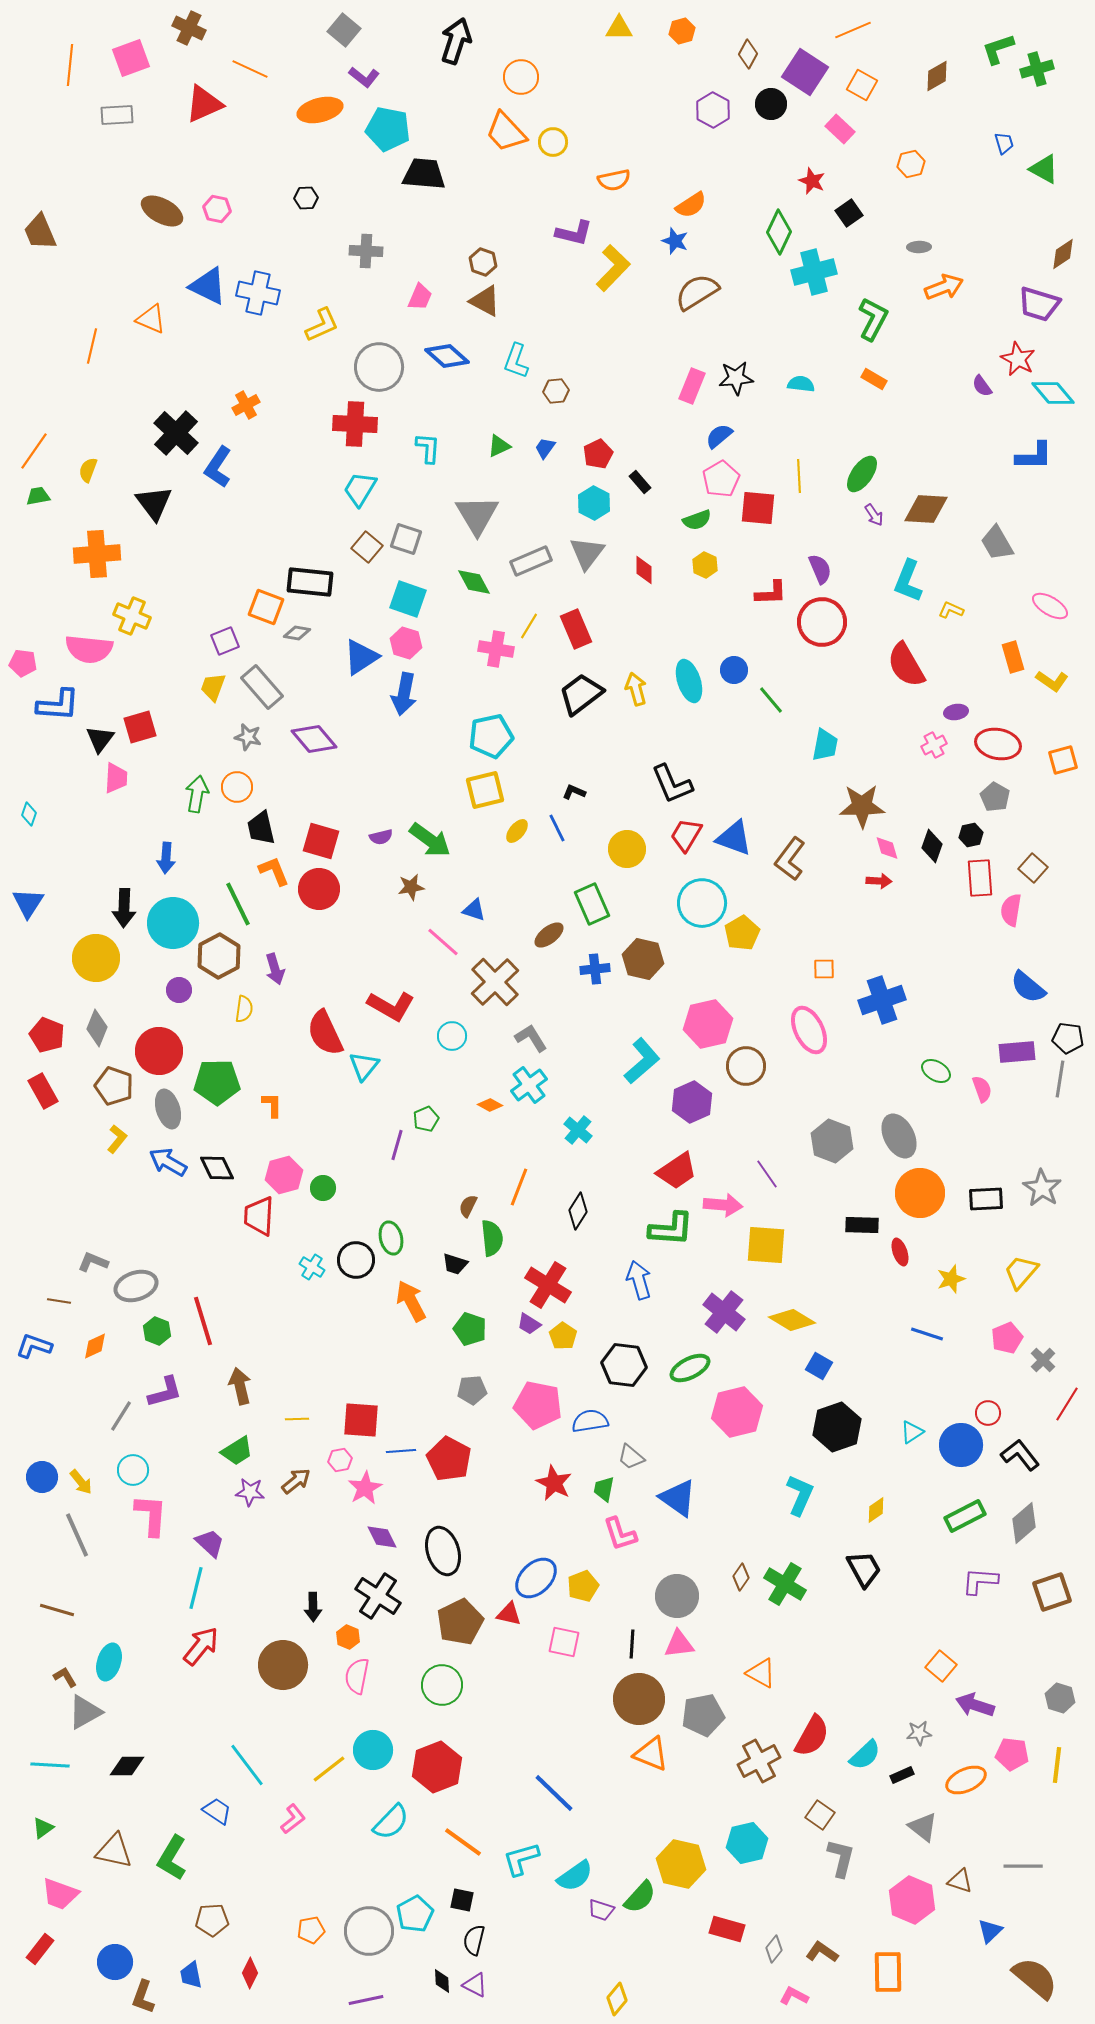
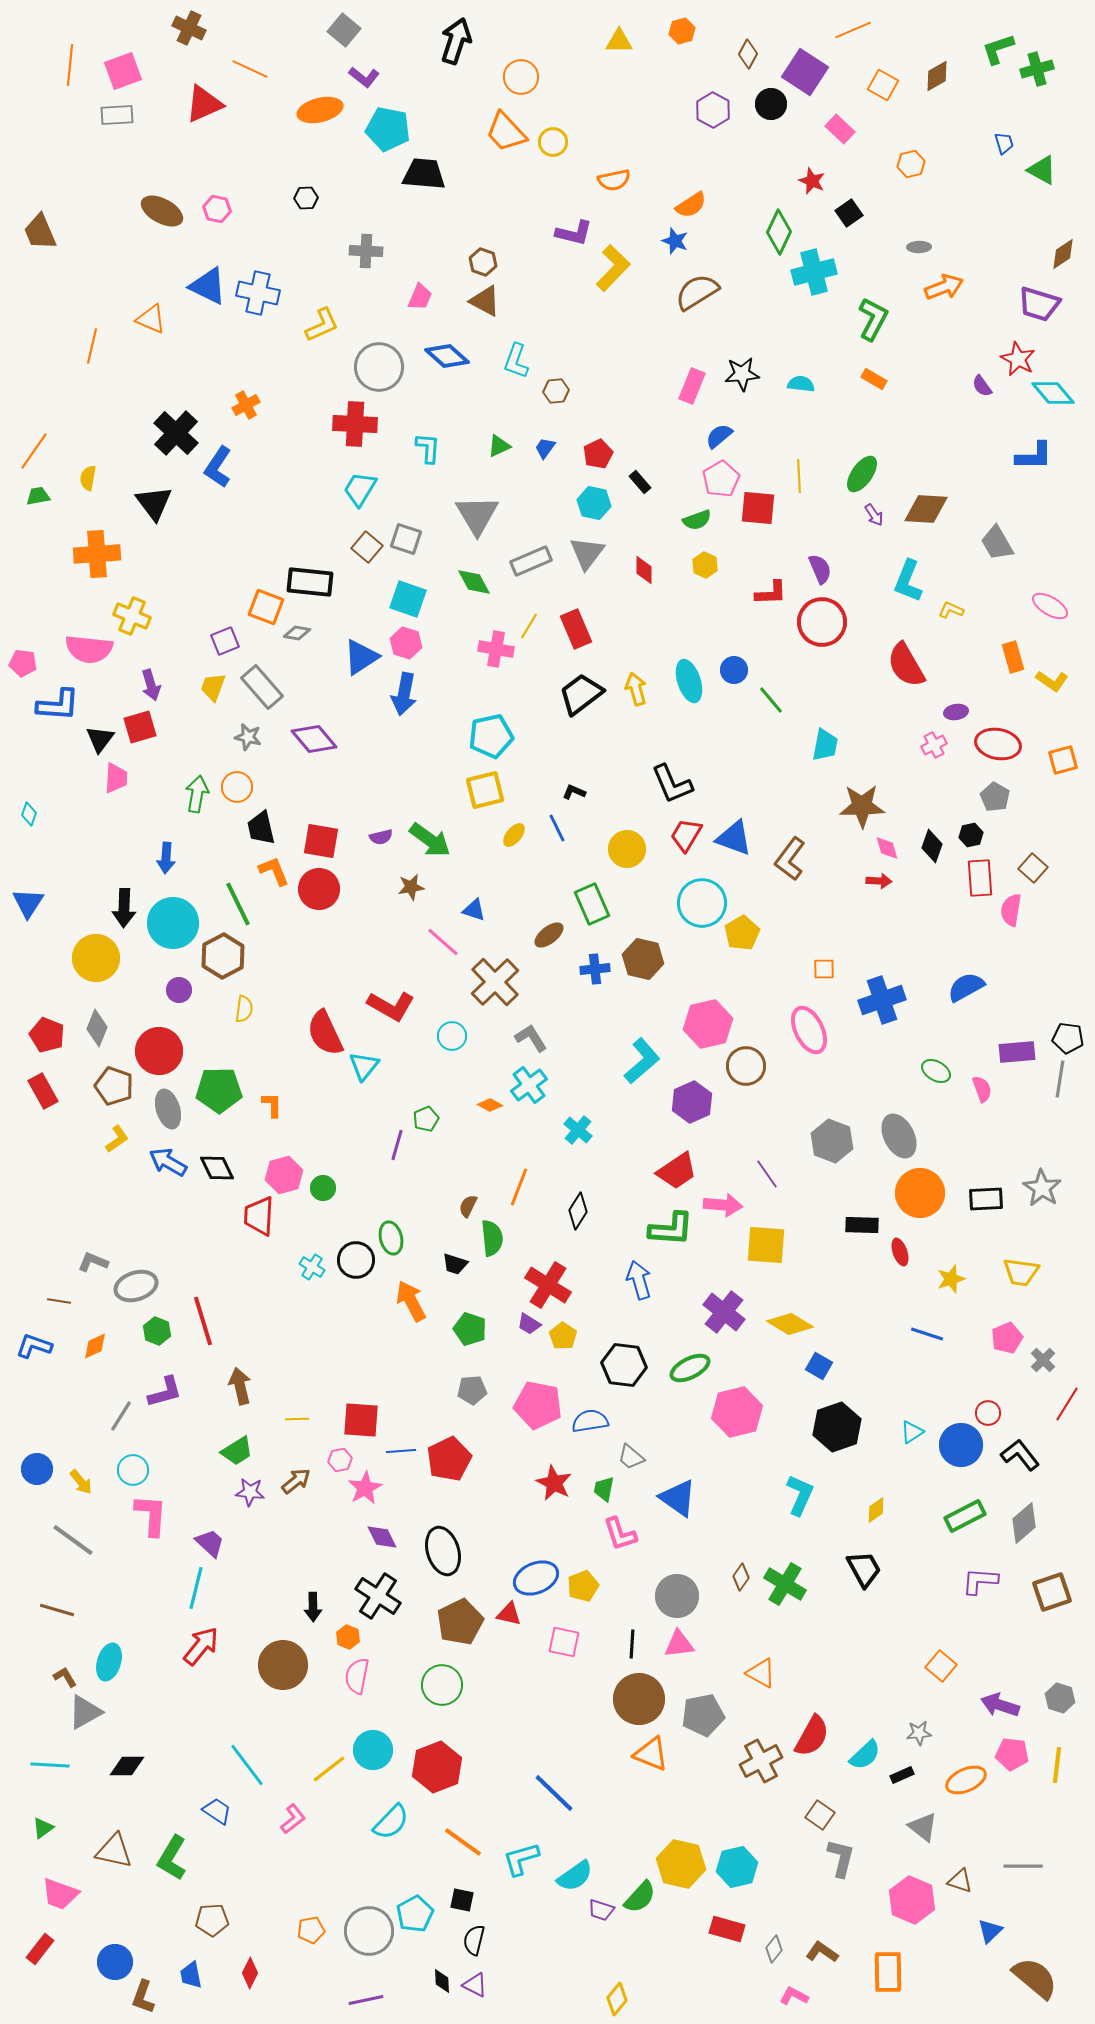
yellow triangle at (619, 28): moved 13 px down
pink square at (131, 58): moved 8 px left, 13 px down
orange square at (862, 85): moved 21 px right
green triangle at (1044, 169): moved 2 px left, 1 px down
black star at (736, 378): moved 6 px right, 4 px up
yellow semicircle at (88, 470): moved 8 px down; rotated 10 degrees counterclockwise
cyan hexagon at (594, 503): rotated 16 degrees counterclockwise
yellow ellipse at (517, 831): moved 3 px left, 4 px down
red square at (321, 841): rotated 6 degrees counterclockwise
brown hexagon at (219, 956): moved 4 px right
purple arrow at (275, 969): moved 124 px left, 284 px up
blue semicircle at (1028, 987): moved 62 px left; rotated 111 degrees clockwise
green pentagon at (217, 1082): moved 2 px right, 8 px down
yellow L-shape at (117, 1139): rotated 16 degrees clockwise
yellow trapezoid at (1021, 1272): rotated 123 degrees counterclockwise
yellow diamond at (792, 1320): moved 2 px left, 4 px down
red pentagon at (449, 1459): rotated 18 degrees clockwise
blue circle at (42, 1477): moved 5 px left, 8 px up
gray line at (77, 1535): moved 4 px left, 5 px down; rotated 30 degrees counterclockwise
blue ellipse at (536, 1578): rotated 21 degrees clockwise
purple arrow at (975, 1705): moved 25 px right
brown cross at (759, 1761): moved 2 px right
cyan hexagon at (747, 1843): moved 10 px left, 24 px down
